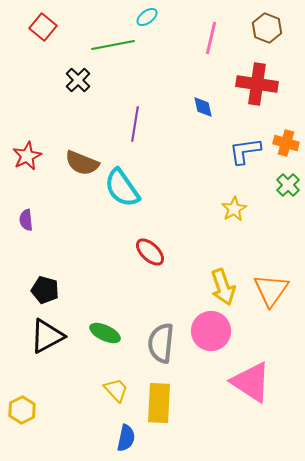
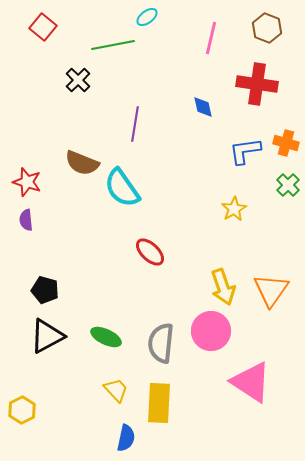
red star: moved 26 px down; rotated 28 degrees counterclockwise
green ellipse: moved 1 px right, 4 px down
